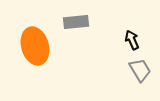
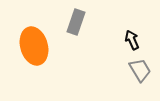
gray rectangle: rotated 65 degrees counterclockwise
orange ellipse: moved 1 px left
